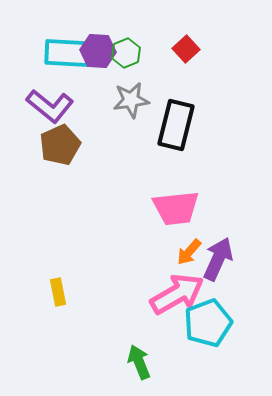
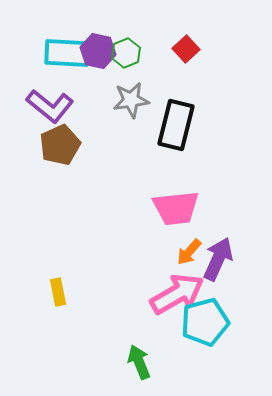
purple hexagon: rotated 8 degrees clockwise
cyan pentagon: moved 3 px left, 1 px up; rotated 6 degrees clockwise
